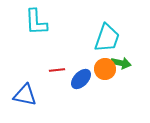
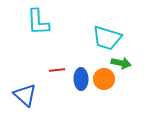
cyan L-shape: moved 2 px right
cyan trapezoid: rotated 88 degrees clockwise
orange circle: moved 1 px left, 10 px down
blue ellipse: rotated 45 degrees counterclockwise
blue triangle: rotated 30 degrees clockwise
